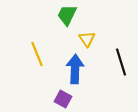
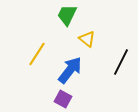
yellow triangle: rotated 18 degrees counterclockwise
yellow line: rotated 55 degrees clockwise
black line: rotated 44 degrees clockwise
blue arrow: moved 5 px left, 1 px down; rotated 36 degrees clockwise
